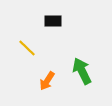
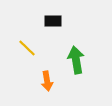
green arrow: moved 6 px left, 11 px up; rotated 16 degrees clockwise
orange arrow: rotated 42 degrees counterclockwise
